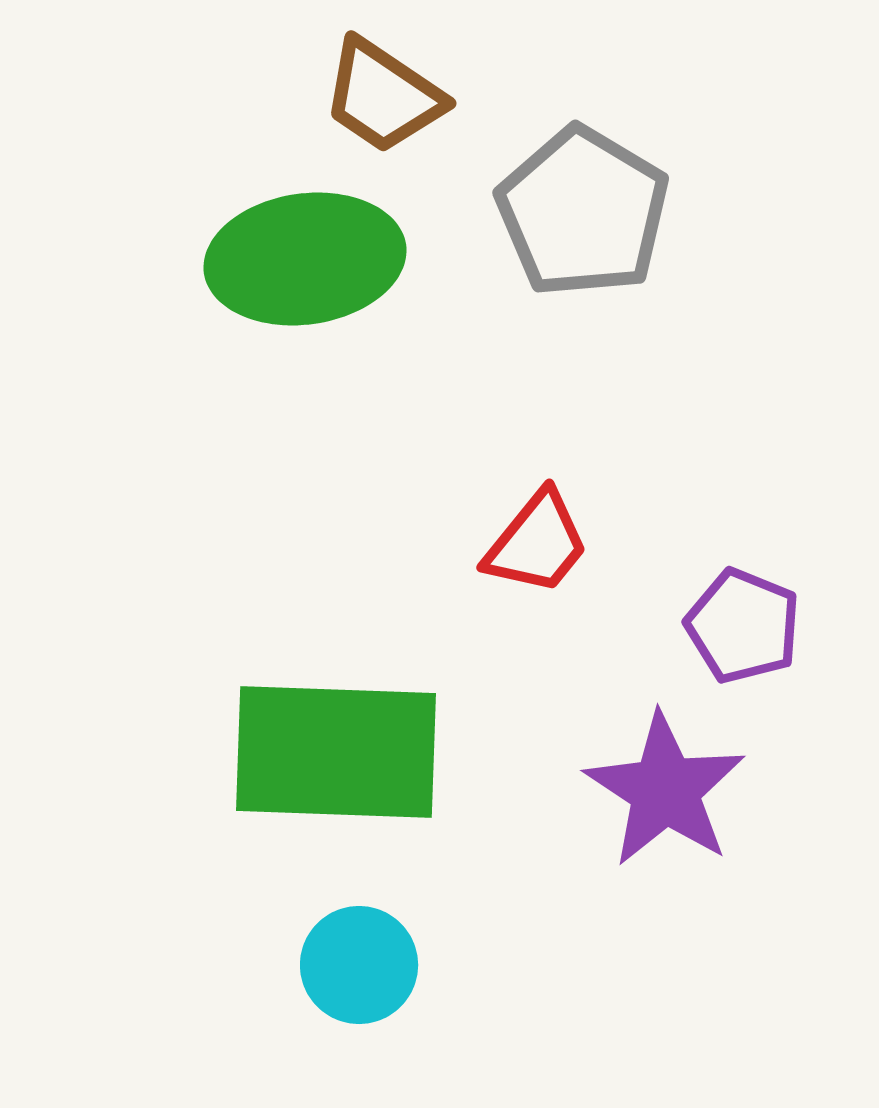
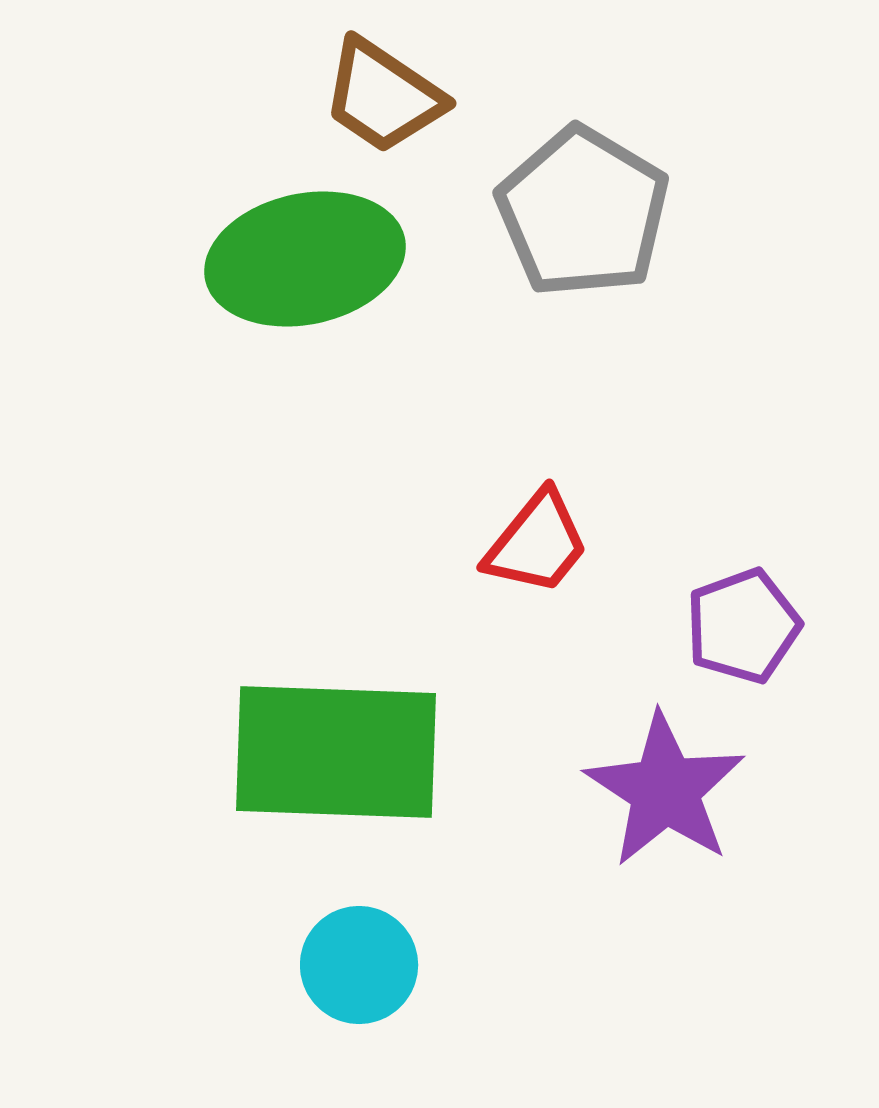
green ellipse: rotated 4 degrees counterclockwise
purple pentagon: rotated 30 degrees clockwise
